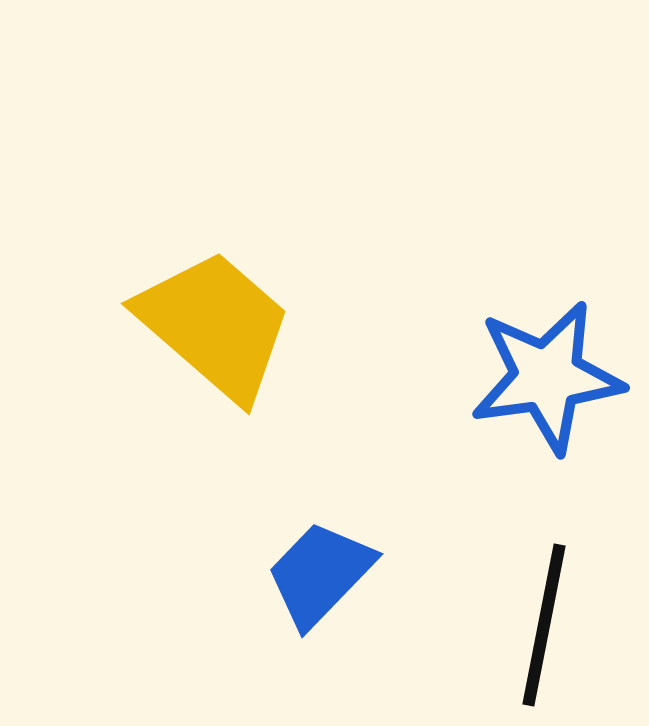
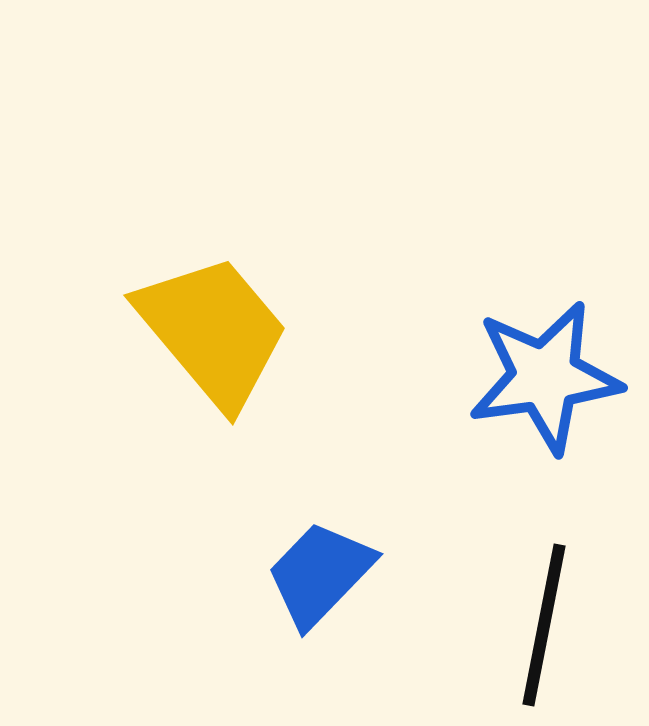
yellow trapezoid: moved 2 px left, 6 px down; rotated 9 degrees clockwise
blue star: moved 2 px left
